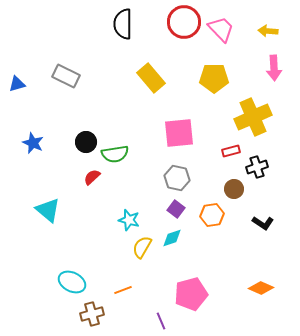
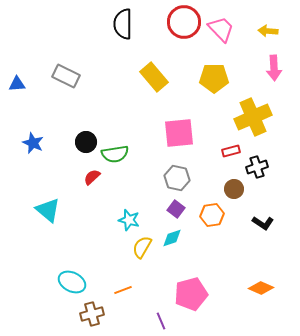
yellow rectangle: moved 3 px right, 1 px up
blue triangle: rotated 12 degrees clockwise
